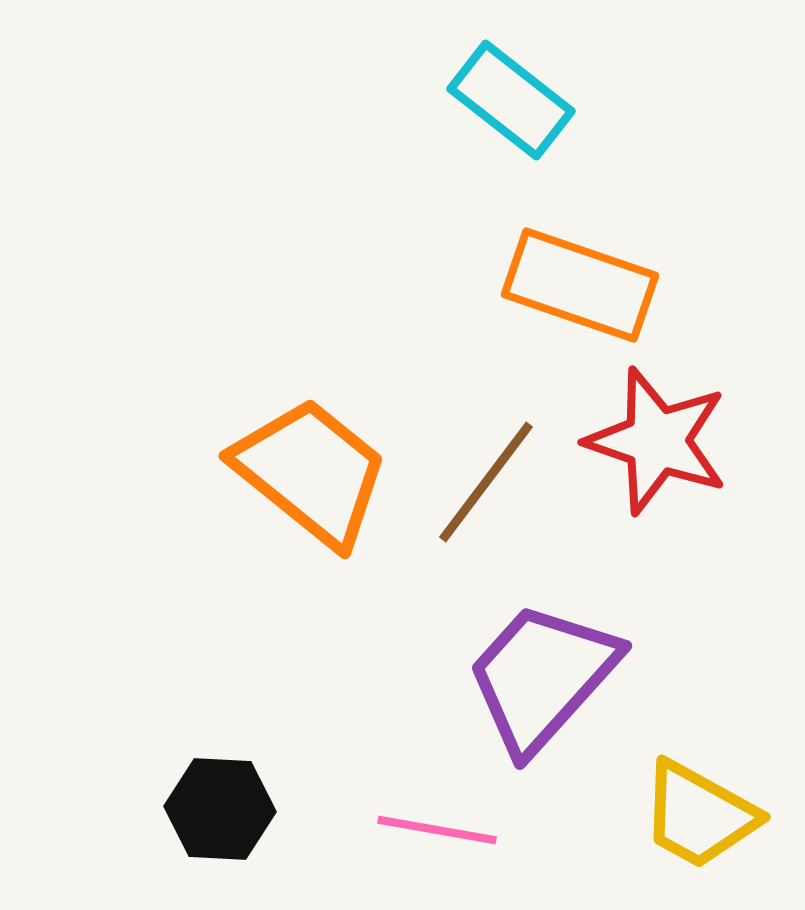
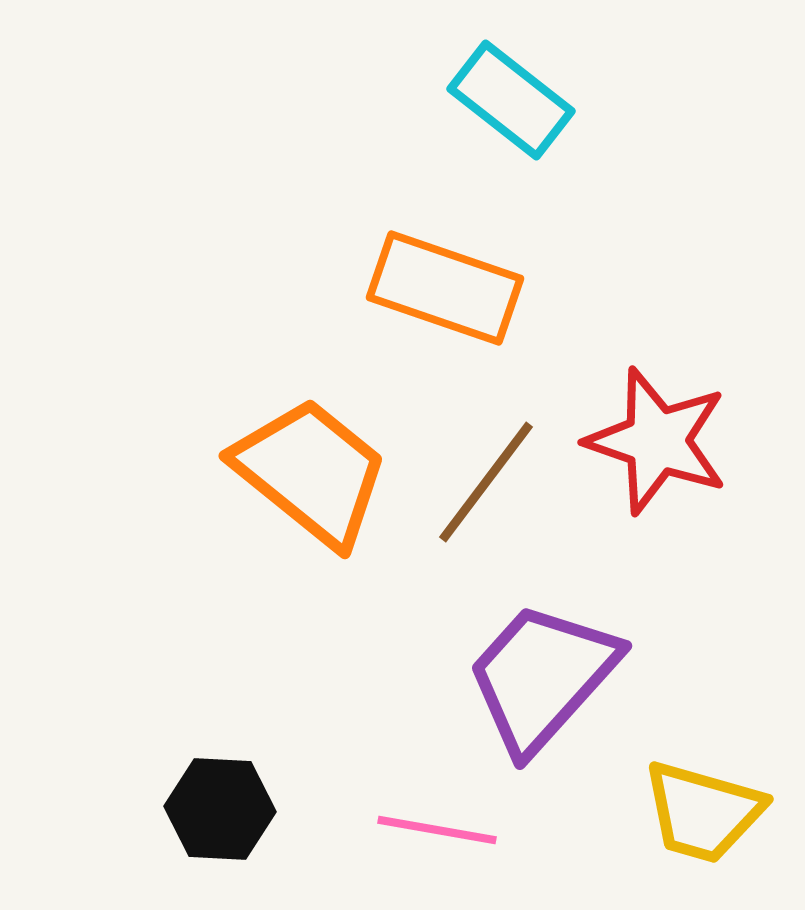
orange rectangle: moved 135 px left, 3 px down
yellow trapezoid: moved 4 px right, 3 px up; rotated 13 degrees counterclockwise
